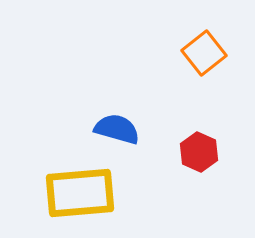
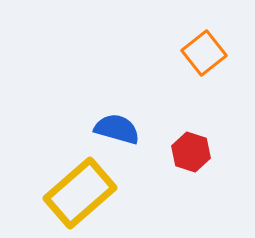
red hexagon: moved 8 px left; rotated 6 degrees counterclockwise
yellow rectangle: rotated 36 degrees counterclockwise
